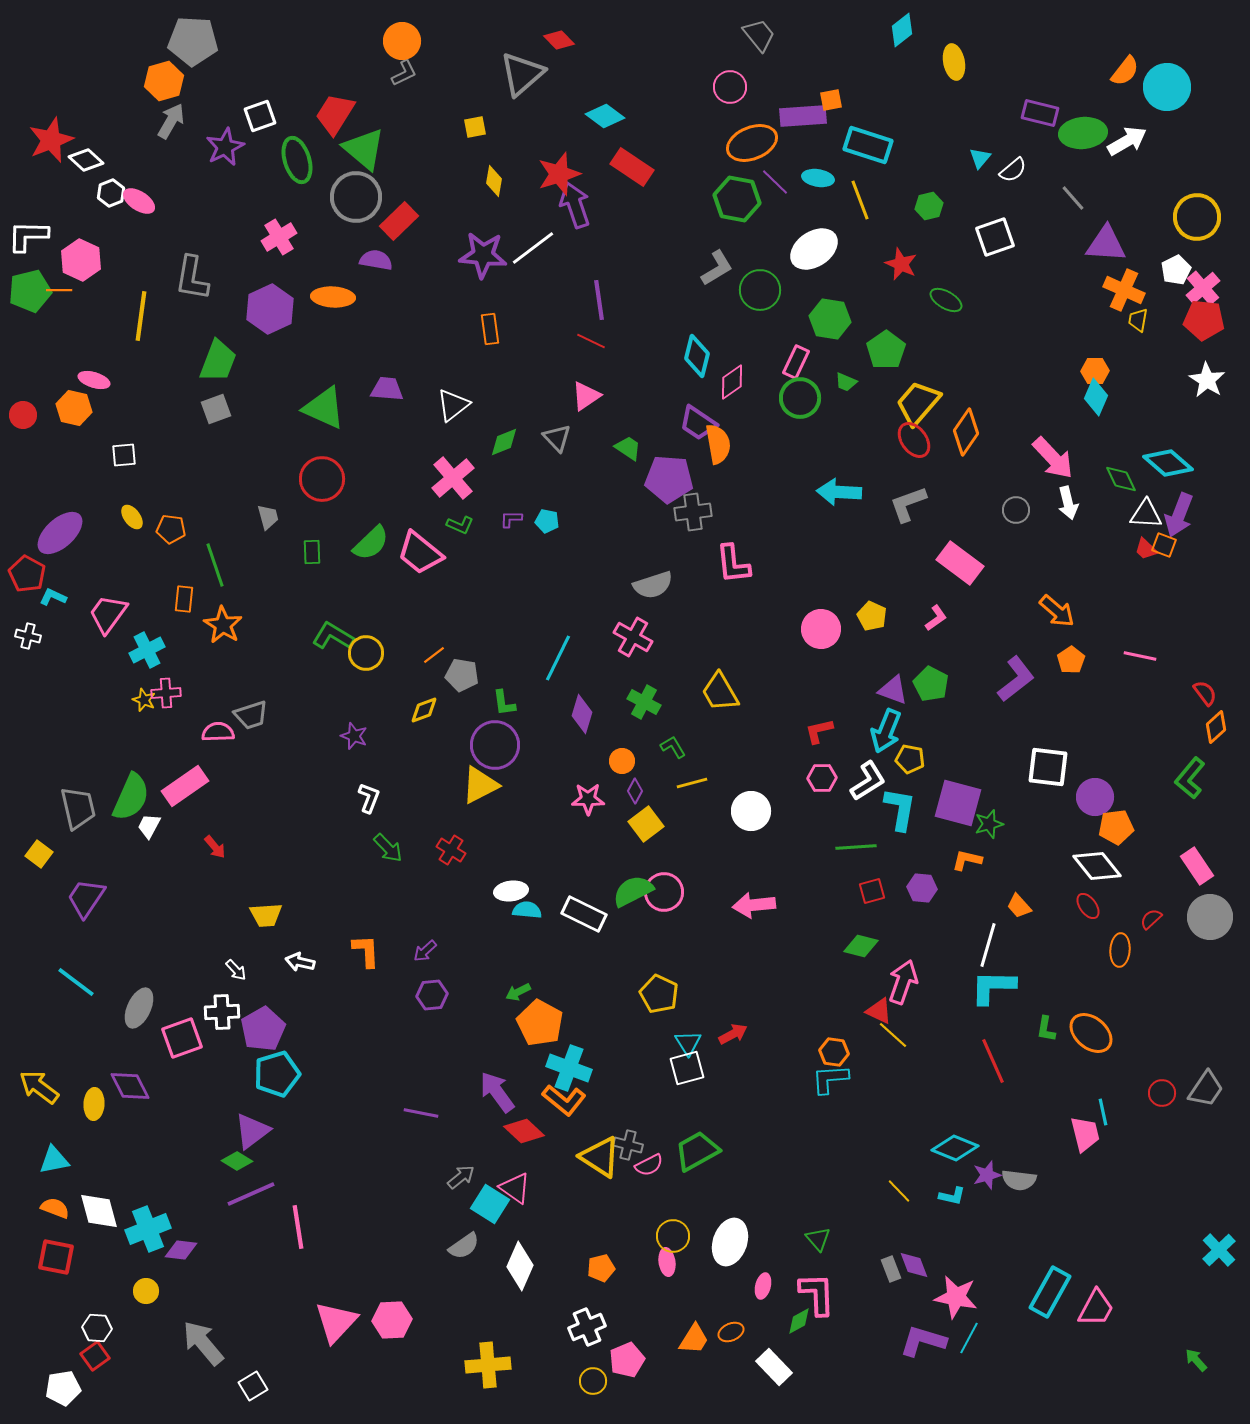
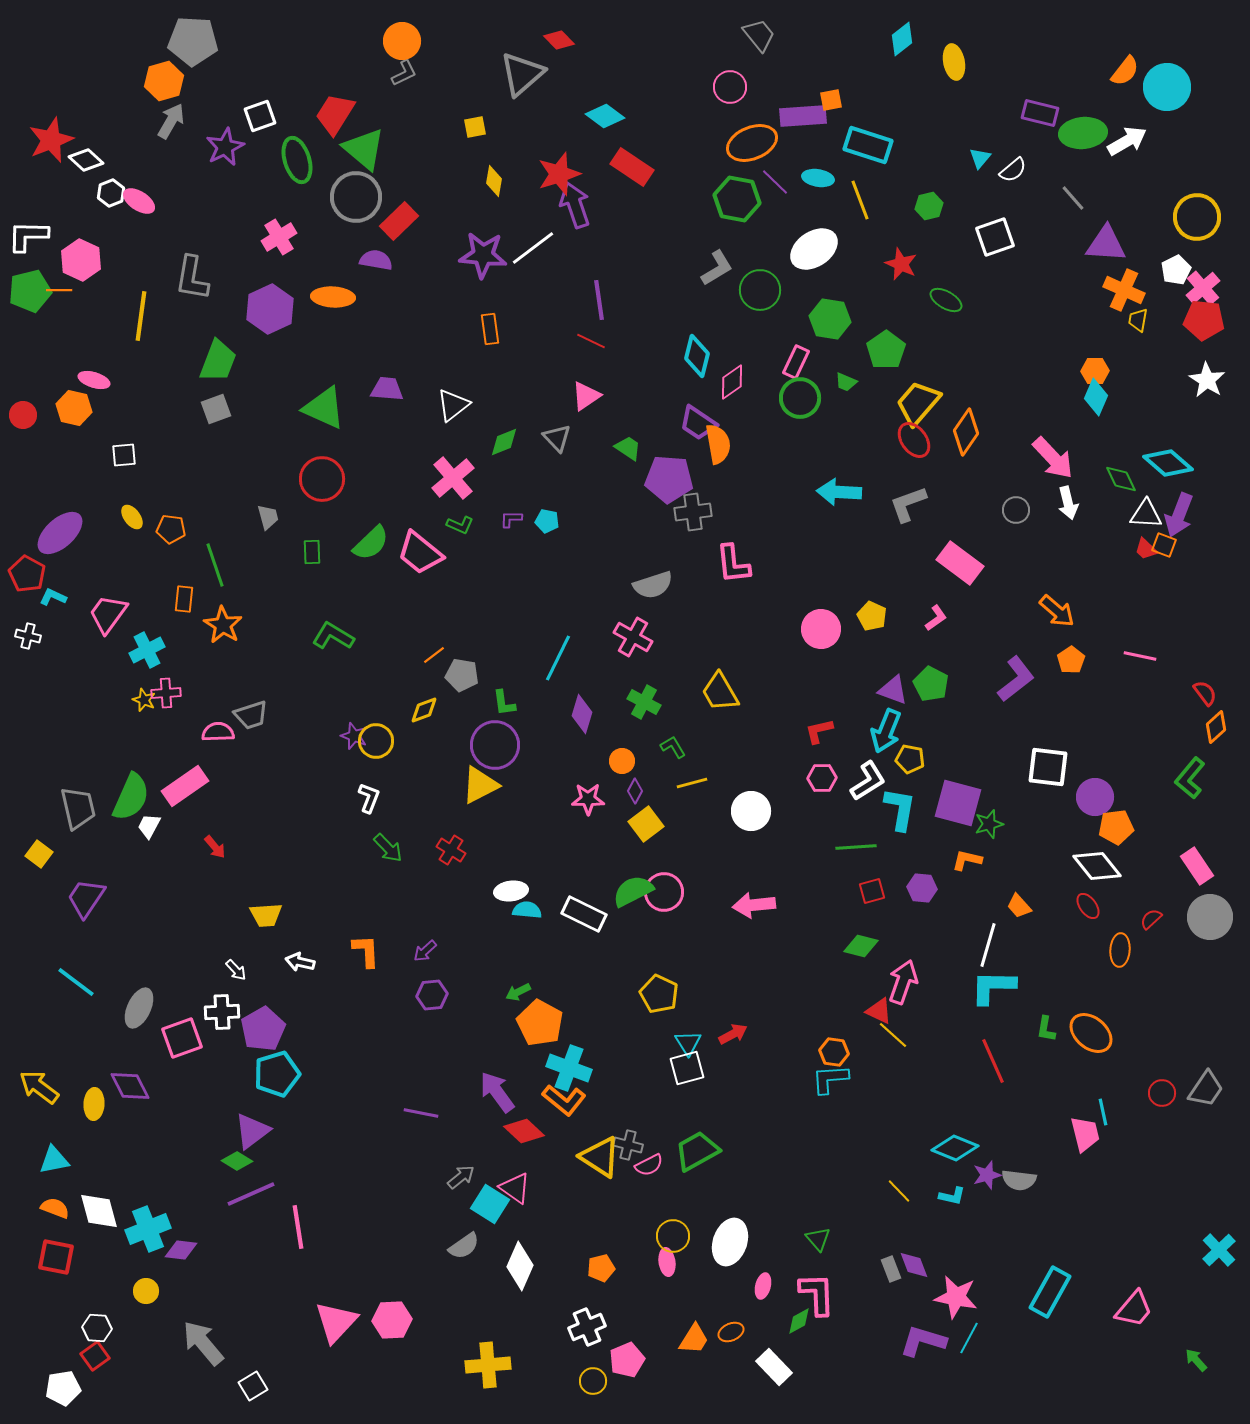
cyan diamond at (902, 30): moved 9 px down
yellow circle at (366, 653): moved 10 px right, 88 px down
pink trapezoid at (1096, 1308): moved 38 px right, 1 px down; rotated 12 degrees clockwise
